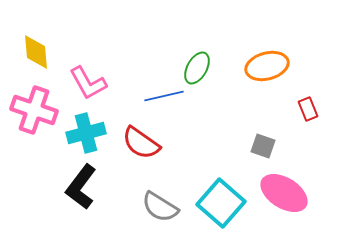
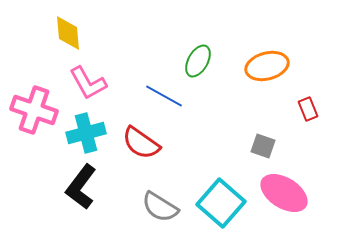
yellow diamond: moved 32 px right, 19 px up
green ellipse: moved 1 px right, 7 px up
blue line: rotated 42 degrees clockwise
